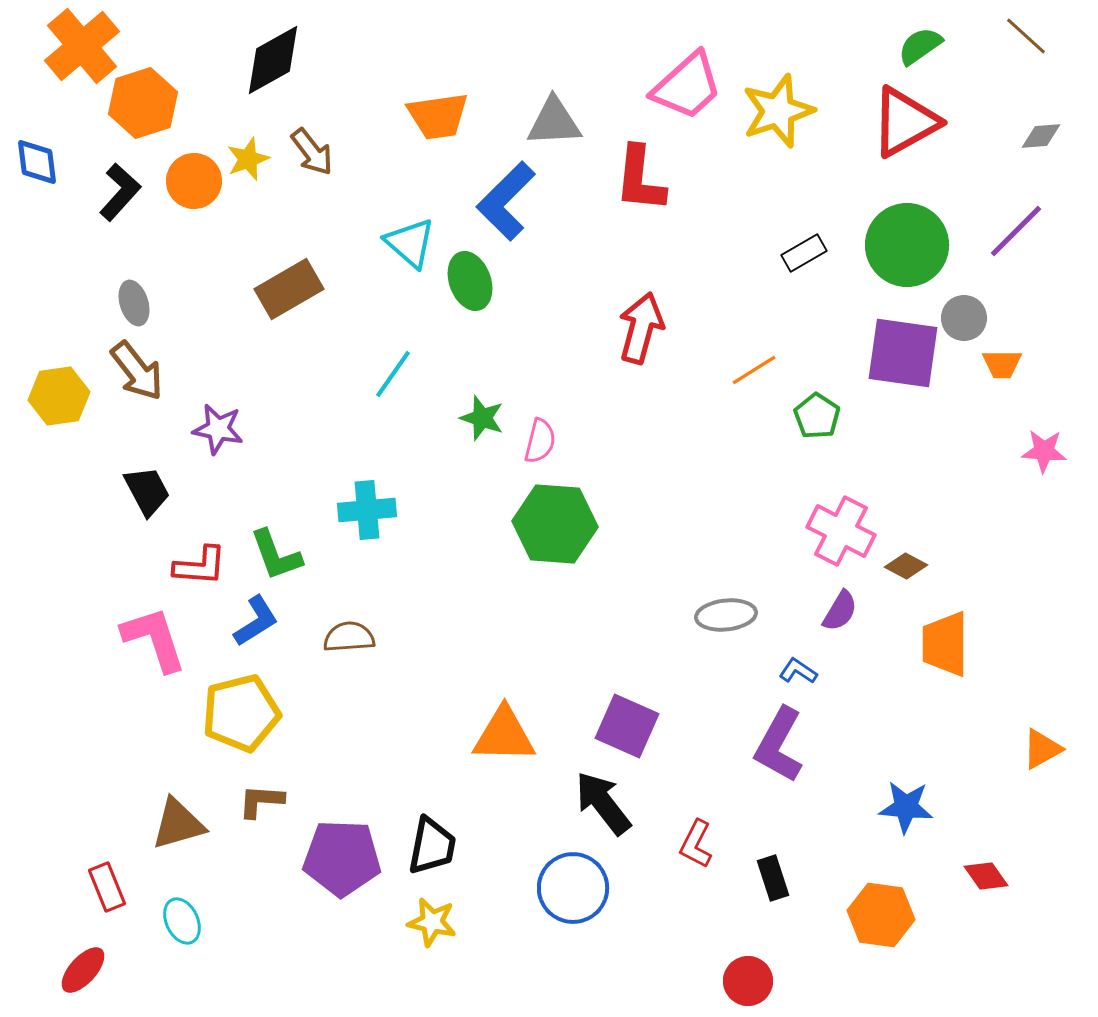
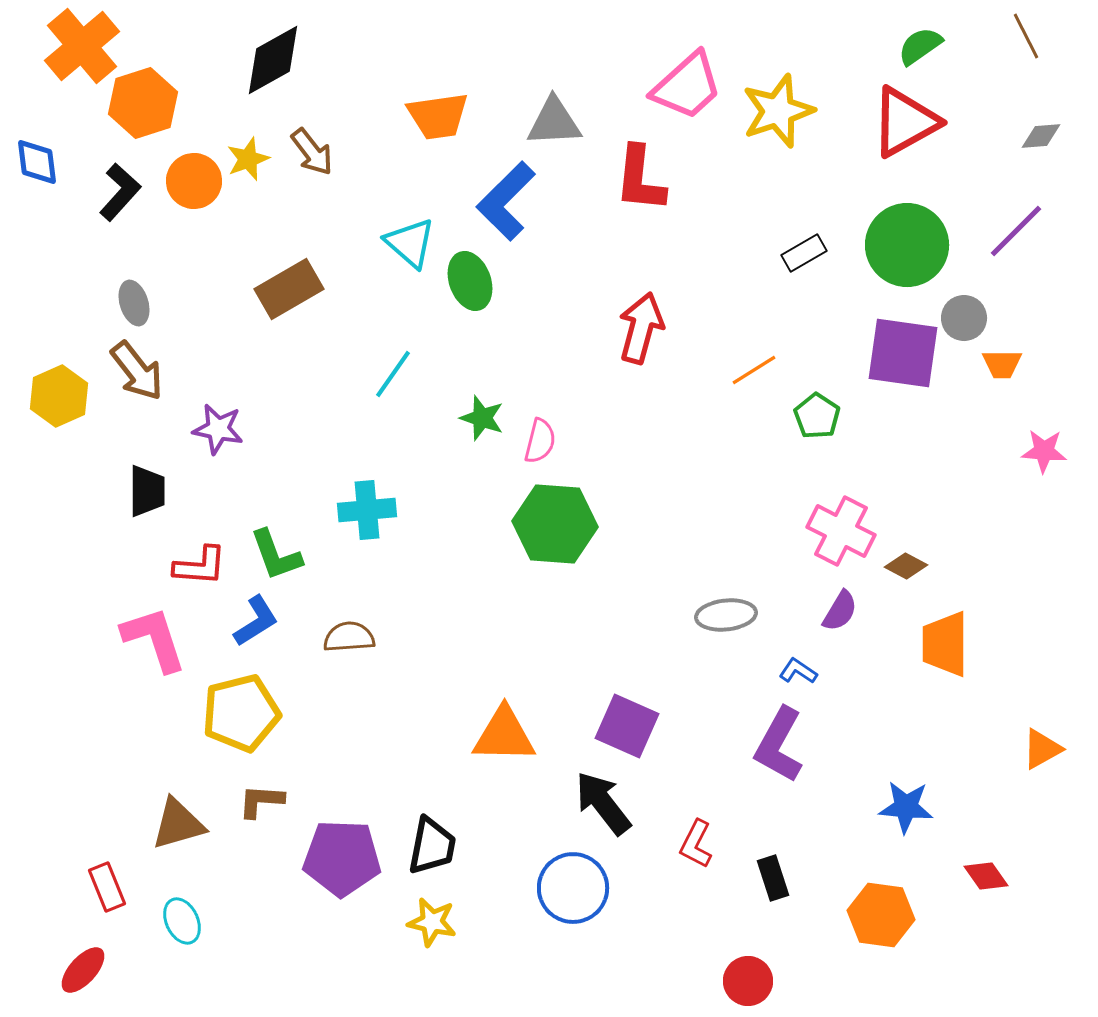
brown line at (1026, 36): rotated 21 degrees clockwise
yellow hexagon at (59, 396): rotated 16 degrees counterclockwise
black trapezoid at (147, 491): rotated 28 degrees clockwise
